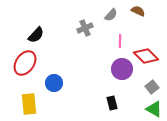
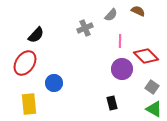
gray square: rotated 16 degrees counterclockwise
